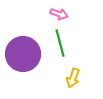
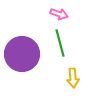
purple circle: moved 1 px left
yellow arrow: rotated 24 degrees counterclockwise
